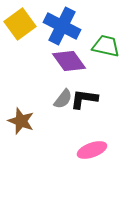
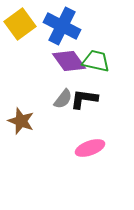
green trapezoid: moved 10 px left, 15 px down
pink ellipse: moved 2 px left, 2 px up
